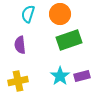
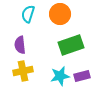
green rectangle: moved 2 px right, 5 px down
cyan star: rotated 24 degrees clockwise
yellow cross: moved 5 px right, 10 px up
